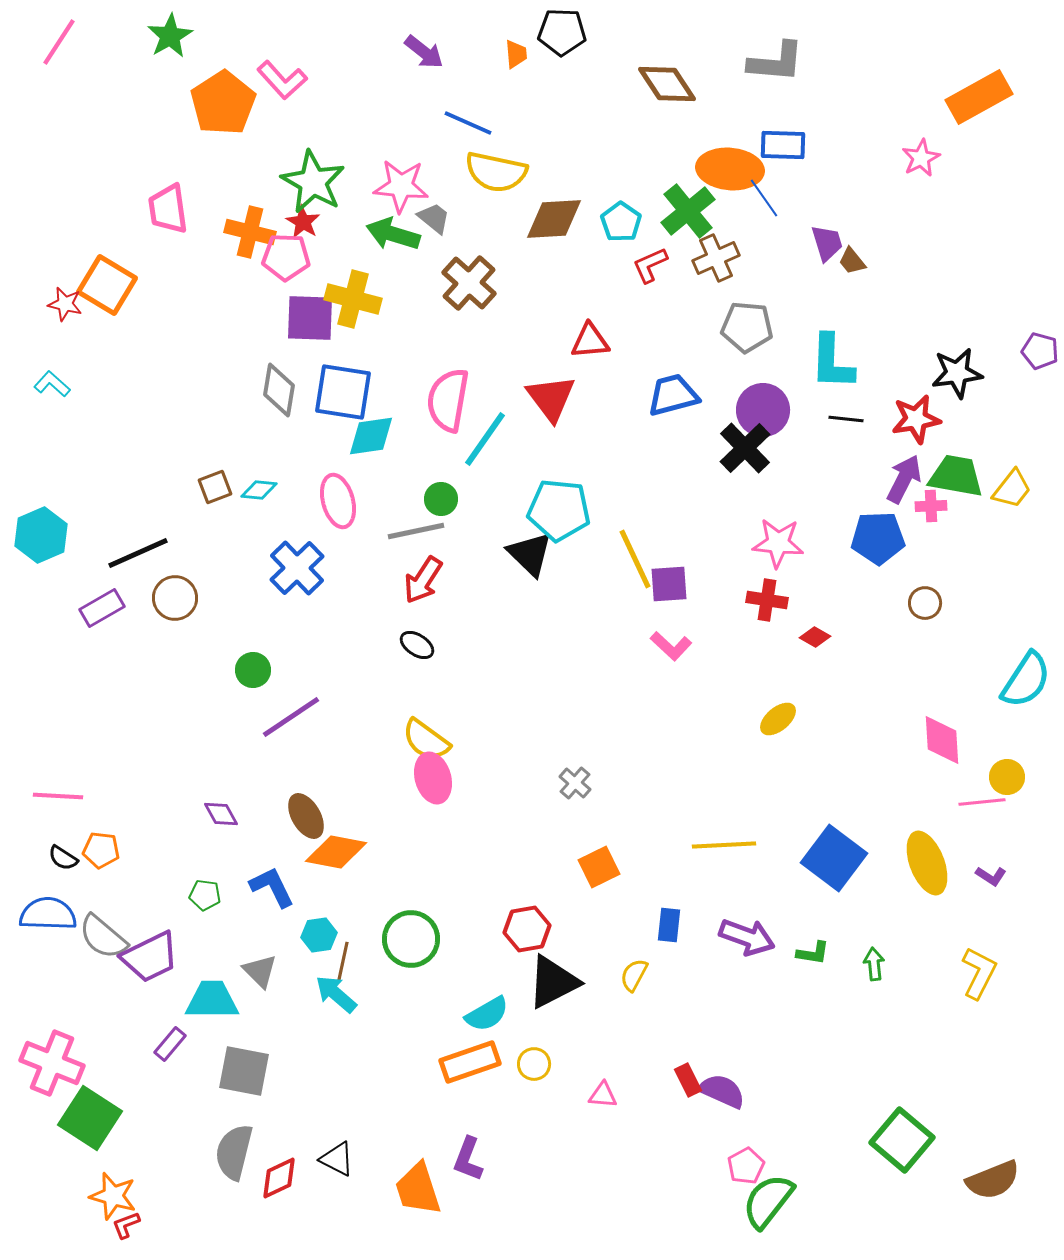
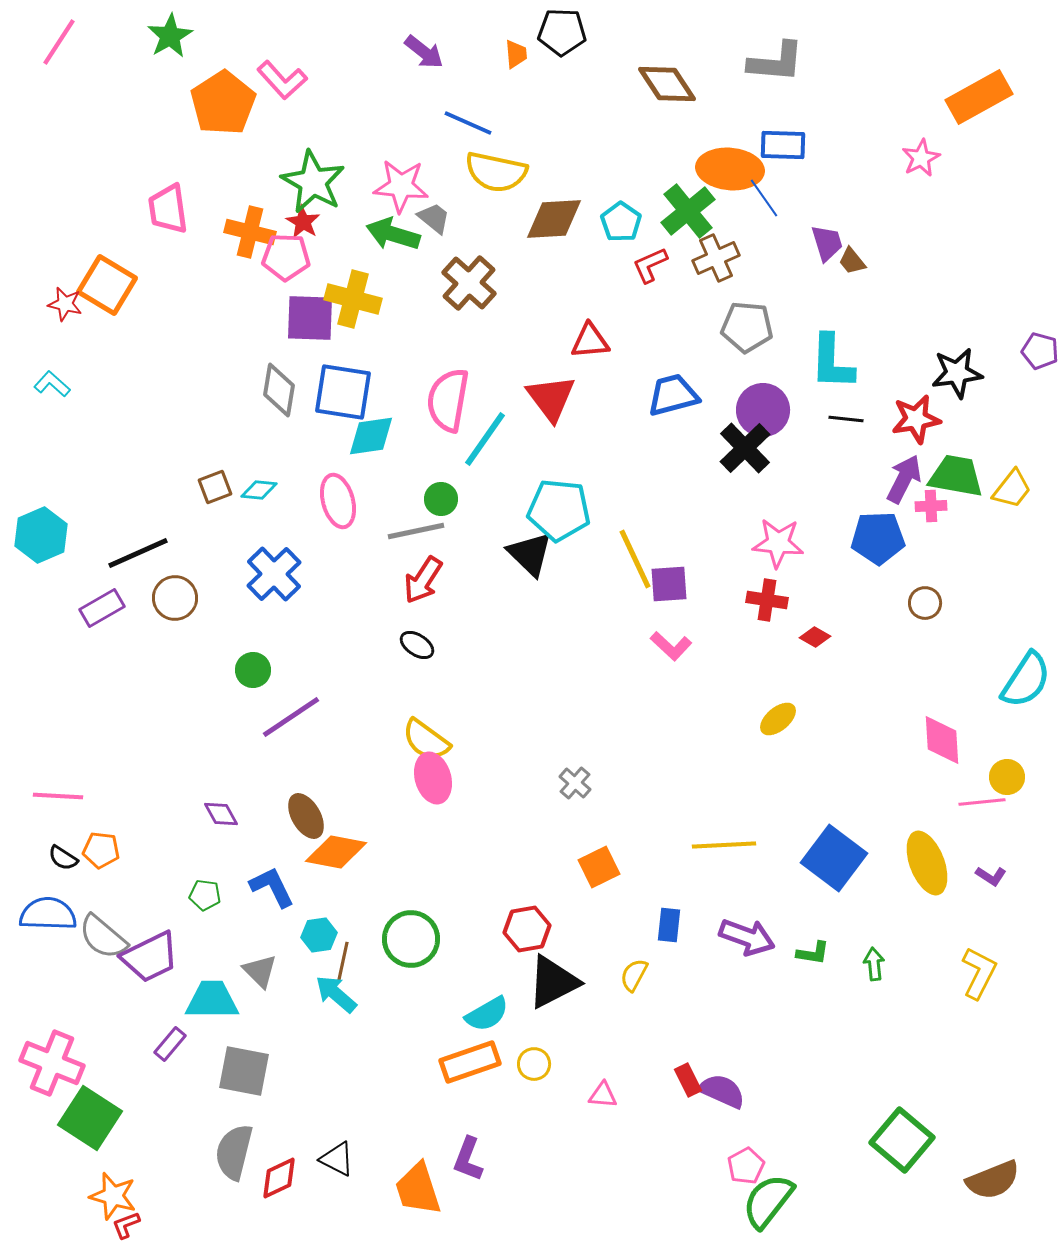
blue cross at (297, 568): moved 23 px left, 6 px down
